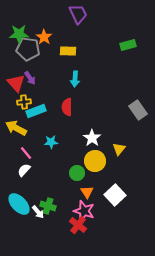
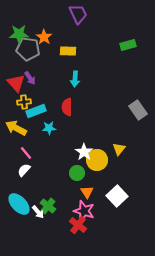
white star: moved 8 px left, 14 px down
cyan star: moved 2 px left, 14 px up
yellow circle: moved 2 px right, 1 px up
white square: moved 2 px right, 1 px down
green cross: rotated 21 degrees clockwise
